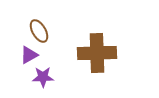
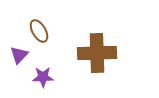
purple triangle: moved 10 px left; rotated 18 degrees counterclockwise
